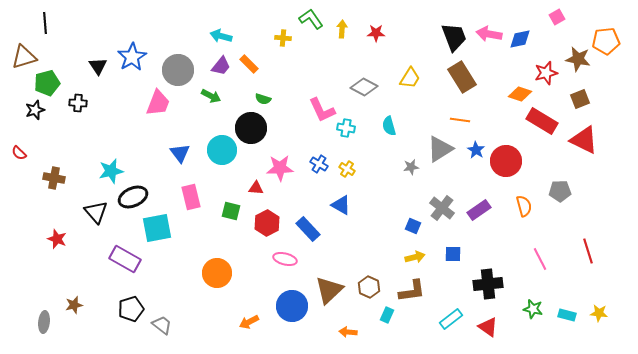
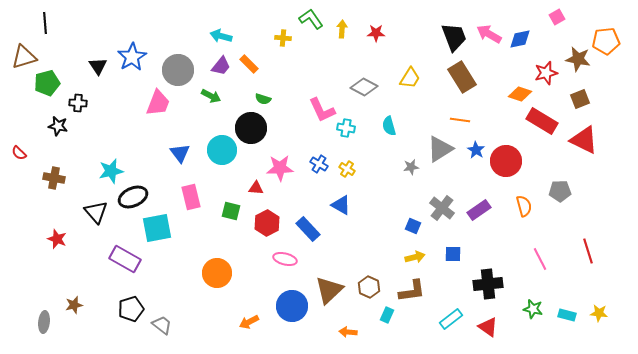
pink arrow at (489, 34): rotated 20 degrees clockwise
black star at (35, 110): moved 23 px right, 16 px down; rotated 30 degrees clockwise
